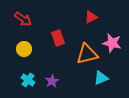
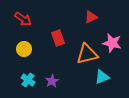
cyan triangle: moved 1 px right, 1 px up
